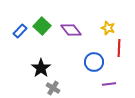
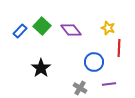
gray cross: moved 27 px right
